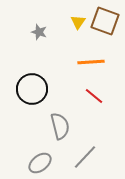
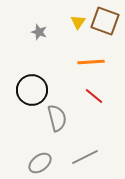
black circle: moved 1 px down
gray semicircle: moved 3 px left, 8 px up
gray line: rotated 20 degrees clockwise
